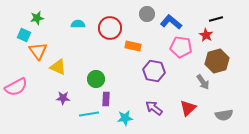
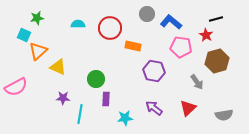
orange triangle: rotated 24 degrees clockwise
gray arrow: moved 6 px left
cyan line: moved 9 px left; rotated 72 degrees counterclockwise
